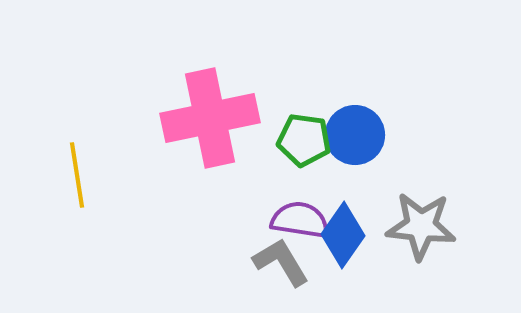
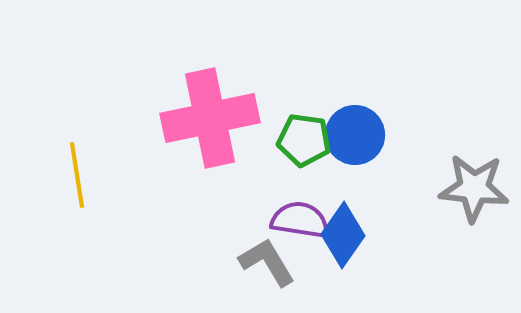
gray star: moved 53 px right, 38 px up
gray L-shape: moved 14 px left
